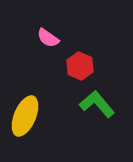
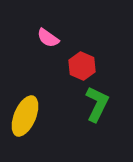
red hexagon: moved 2 px right
green L-shape: rotated 66 degrees clockwise
